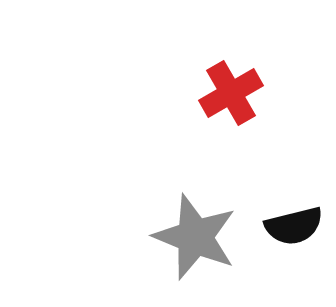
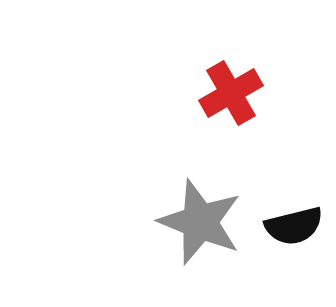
gray star: moved 5 px right, 15 px up
